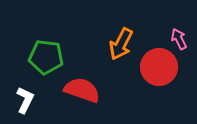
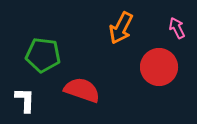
pink arrow: moved 2 px left, 11 px up
orange arrow: moved 16 px up
green pentagon: moved 3 px left, 2 px up
white L-shape: rotated 24 degrees counterclockwise
